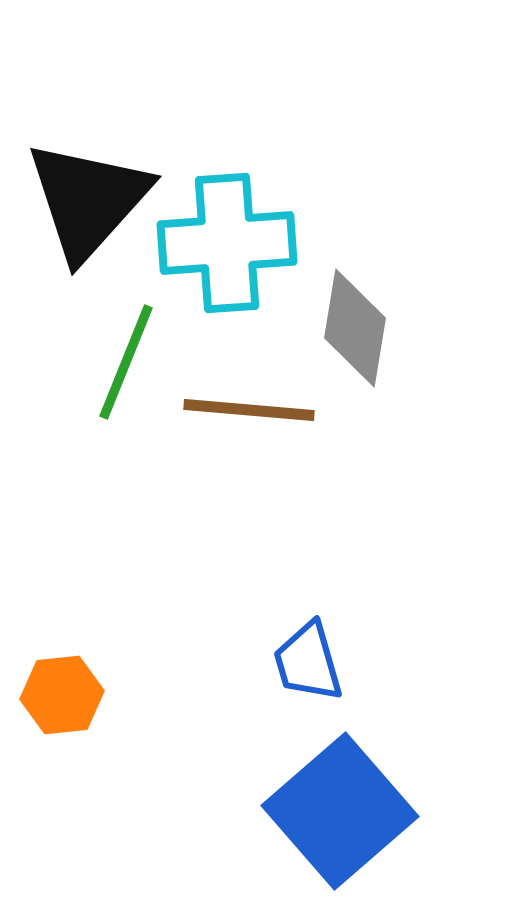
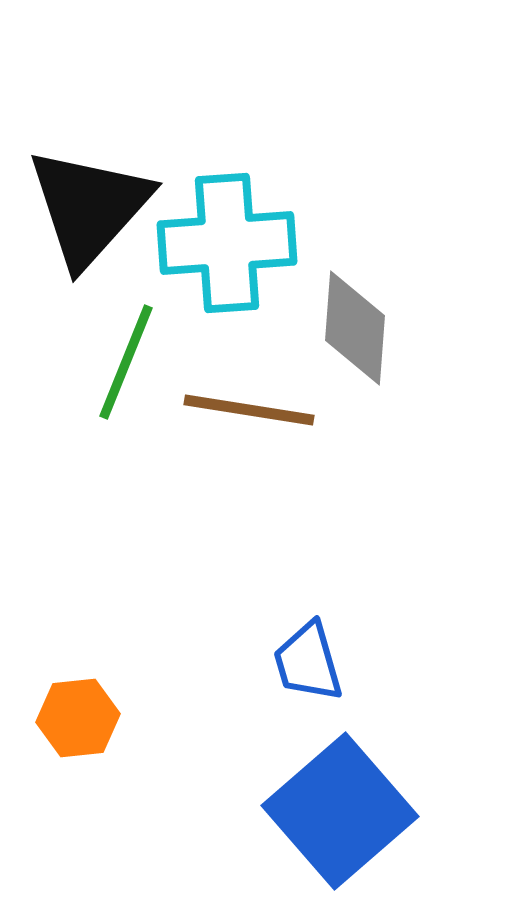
black triangle: moved 1 px right, 7 px down
gray diamond: rotated 5 degrees counterclockwise
brown line: rotated 4 degrees clockwise
orange hexagon: moved 16 px right, 23 px down
